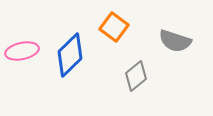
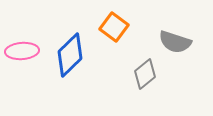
gray semicircle: moved 1 px down
pink ellipse: rotated 8 degrees clockwise
gray diamond: moved 9 px right, 2 px up
